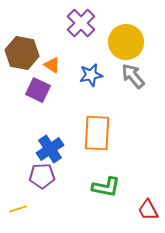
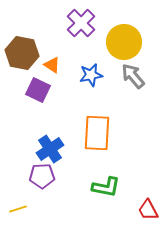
yellow circle: moved 2 px left
